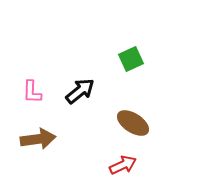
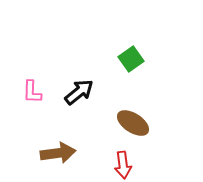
green square: rotated 10 degrees counterclockwise
black arrow: moved 1 px left, 1 px down
brown arrow: moved 20 px right, 14 px down
red arrow: rotated 108 degrees clockwise
